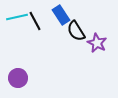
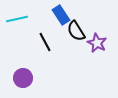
cyan line: moved 2 px down
black line: moved 10 px right, 21 px down
purple circle: moved 5 px right
